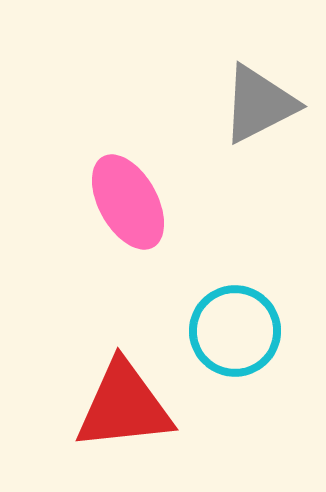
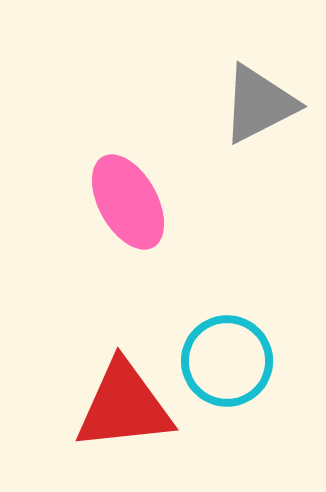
cyan circle: moved 8 px left, 30 px down
